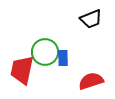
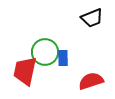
black trapezoid: moved 1 px right, 1 px up
red trapezoid: moved 3 px right, 1 px down
